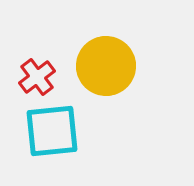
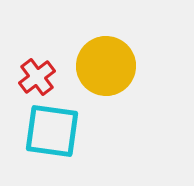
cyan square: rotated 14 degrees clockwise
